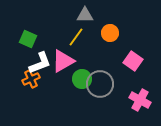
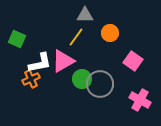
green square: moved 11 px left
white L-shape: rotated 10 degrees clockwise
